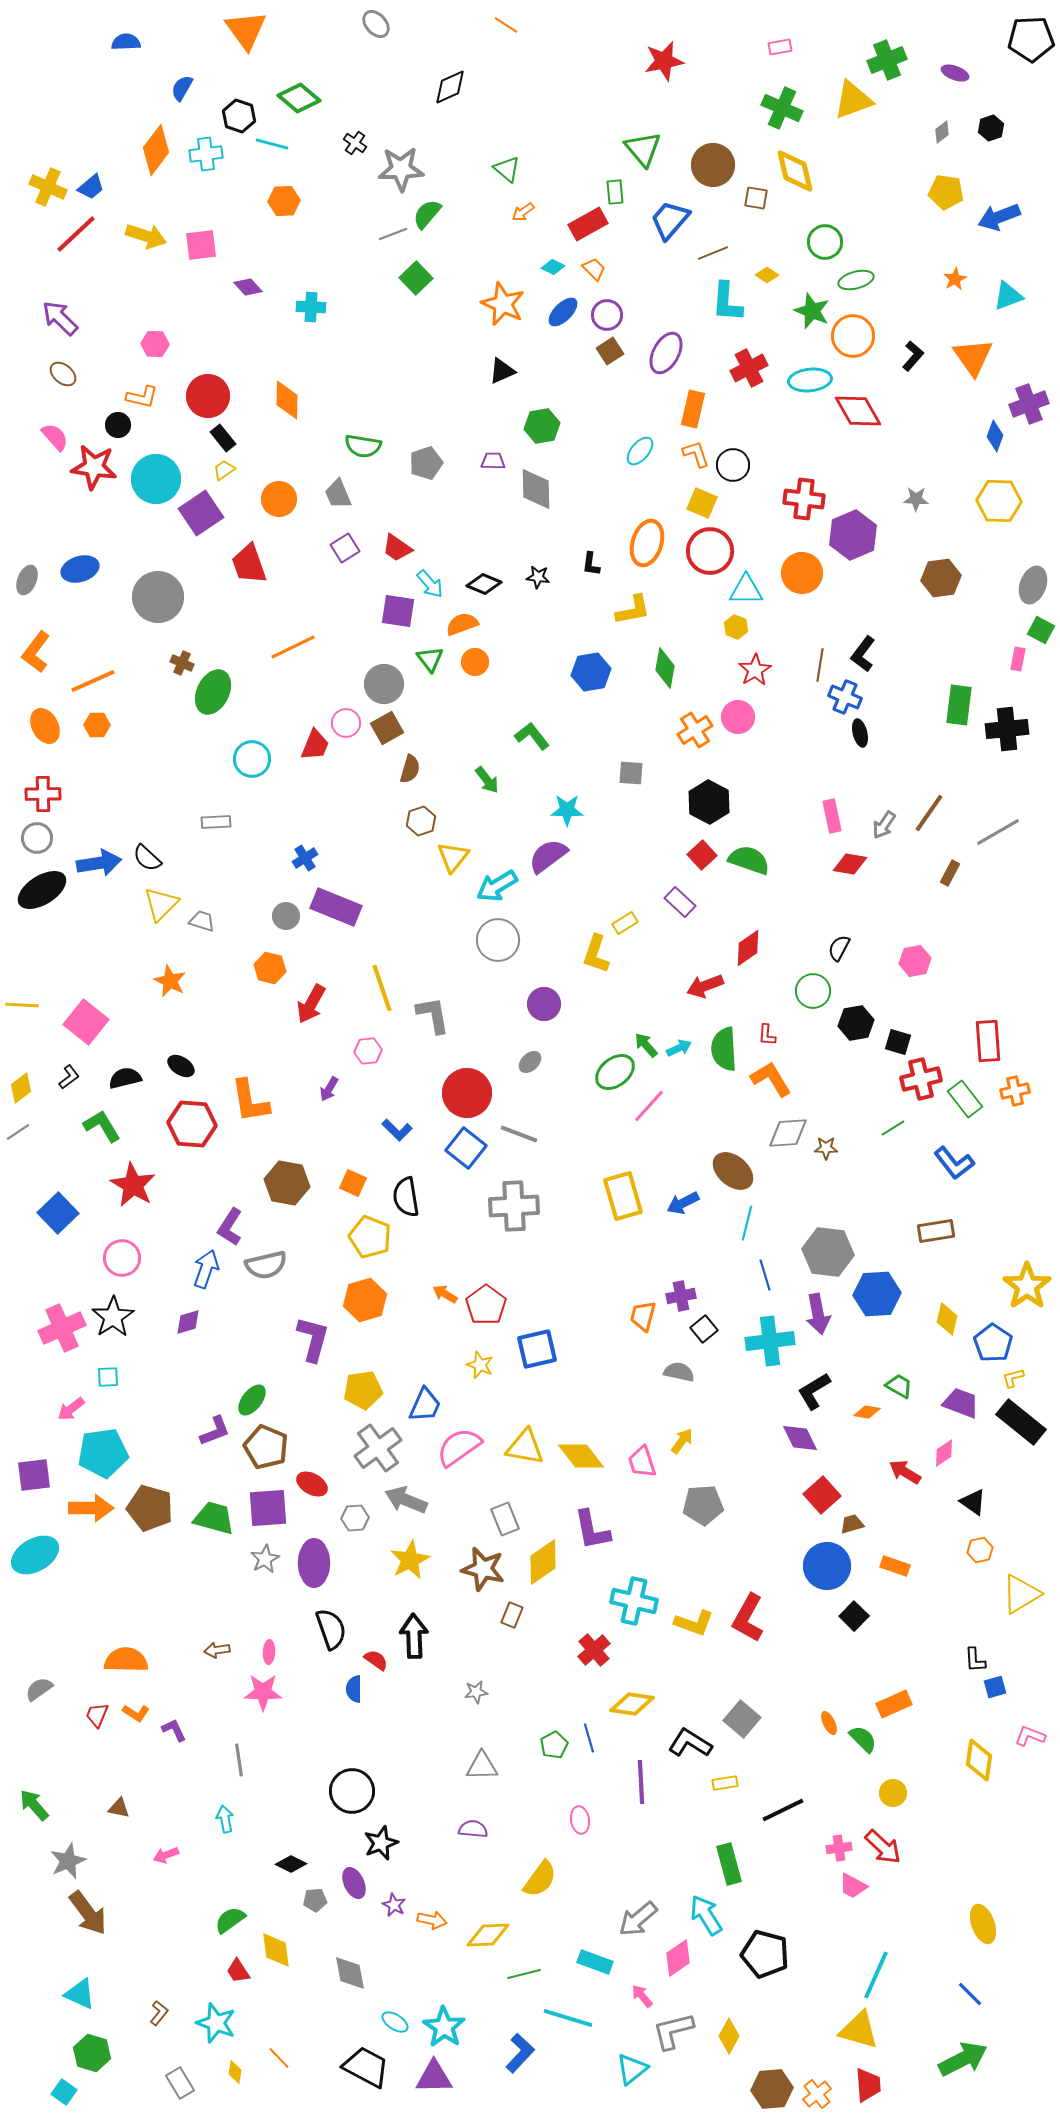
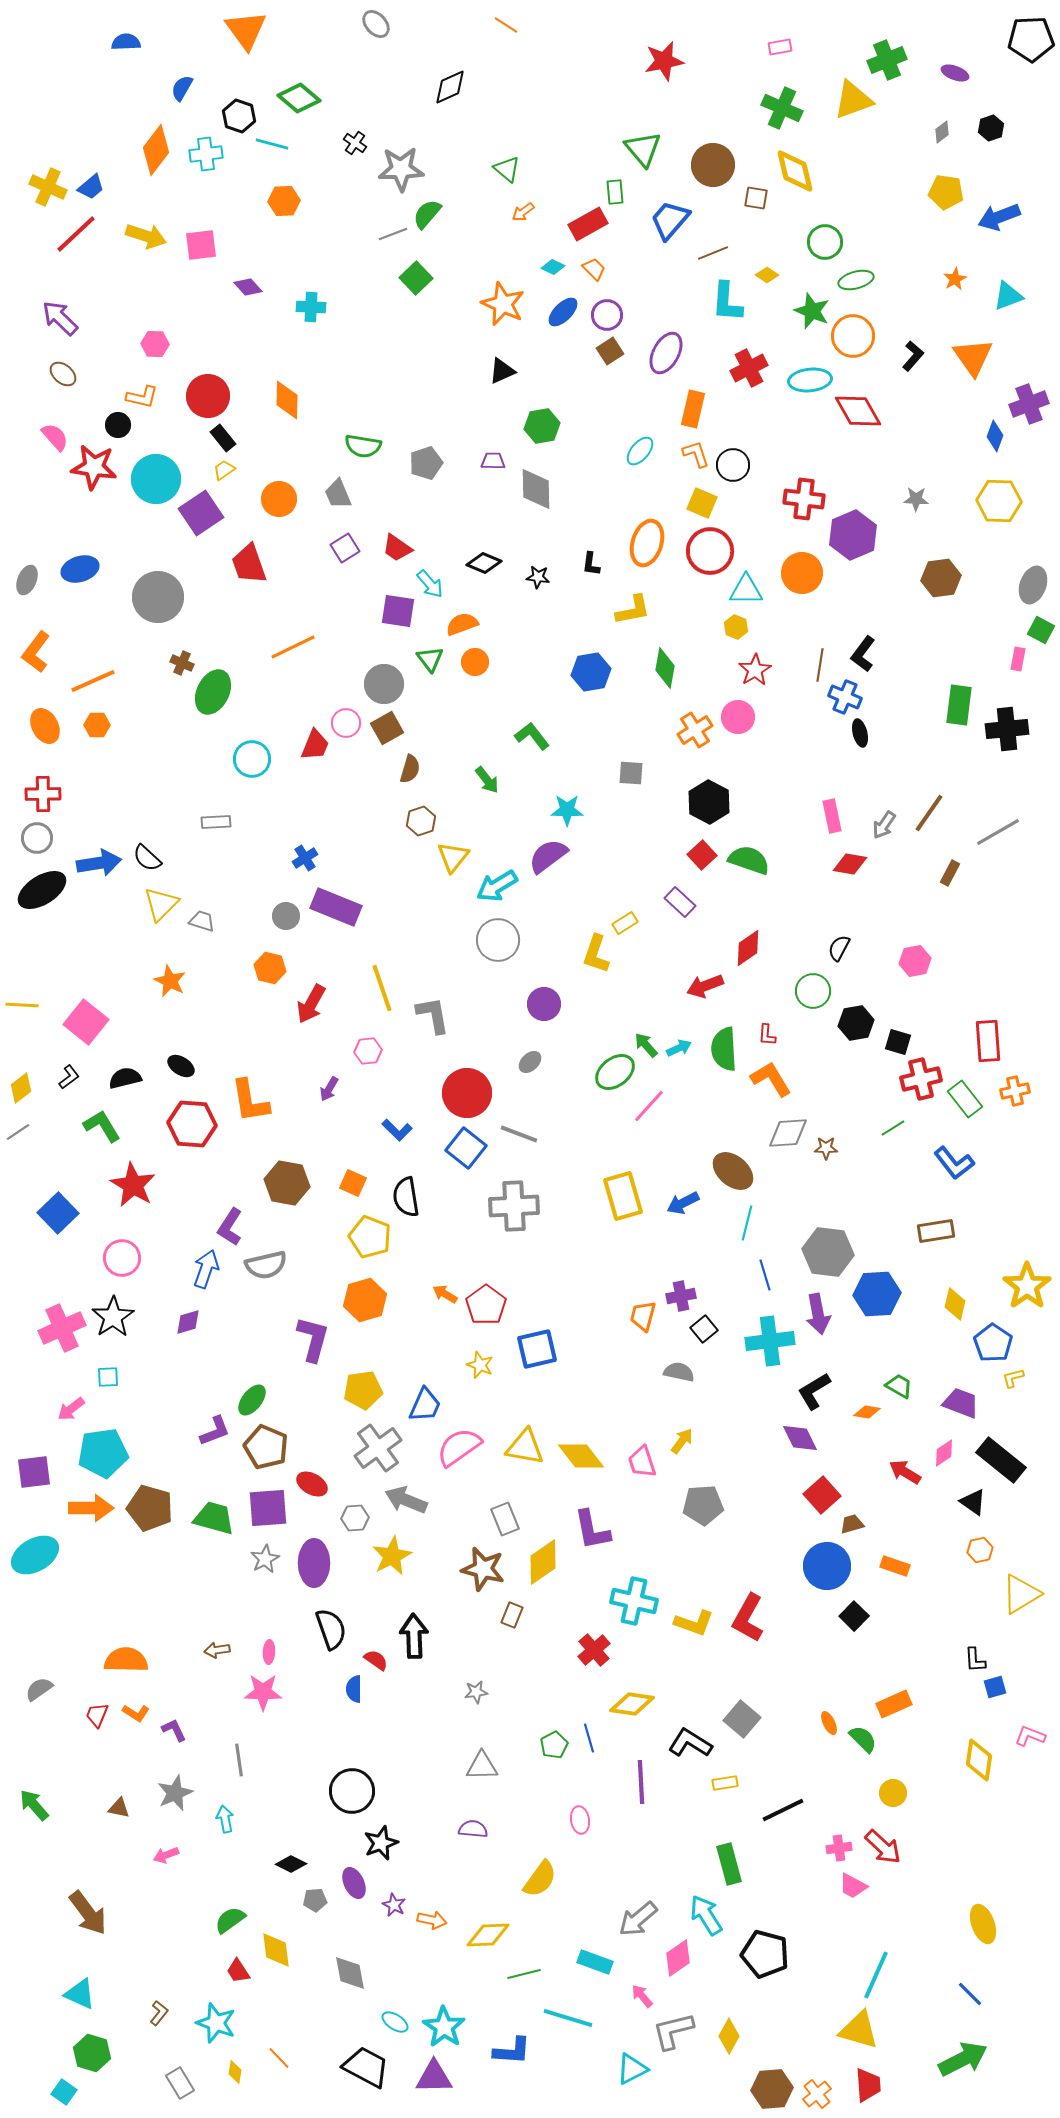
black diamond at (484, 584): moved 21 px up
yellow diamond at (947, 1319): moved 8 px right, 15 px up
black rectangle at (1021, 1422): moved 20 px left, 38 px down
purple square at (34, 1475): moved 3 px up
yellow star at (410, 1560): moved 18 px left, 4 px up
gray star at (68, 1861): moved 107 px right, 68 px up
blue L-shape at (520, 2053): moved 8 px left, 2 px up; rotated 51 degrees clockwise
cyan triangle at (632, 2069): rotated 12 degrees clockwise
